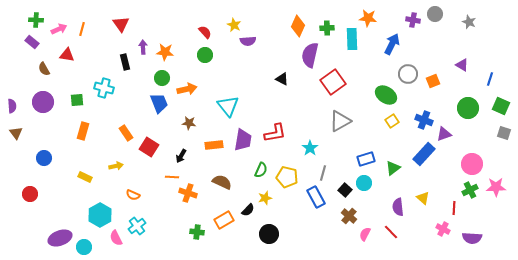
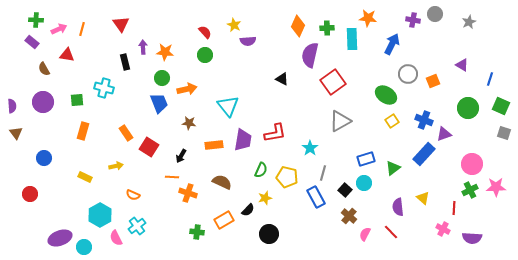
gray star at (469, 22): rotated 24 degrees clockwise
